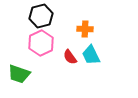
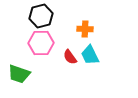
pink hexagon: rotated 25 degrees clockwise
cyan trapezoid: moved 1 px left
